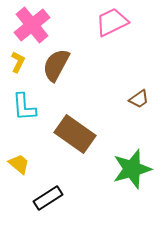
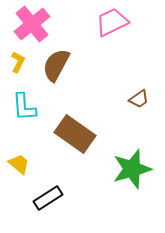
pink cross: moved 1 px up
